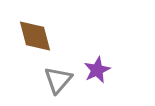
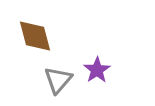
purple star: rotated 8 degrees counterclockwise
